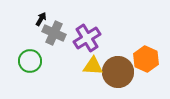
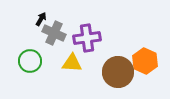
purple cross: rotated 24 degrees clockwise
orange hexagon: moved 1 px left, 2 px down
yellow triangle: moved 21 px left, 3 px up
